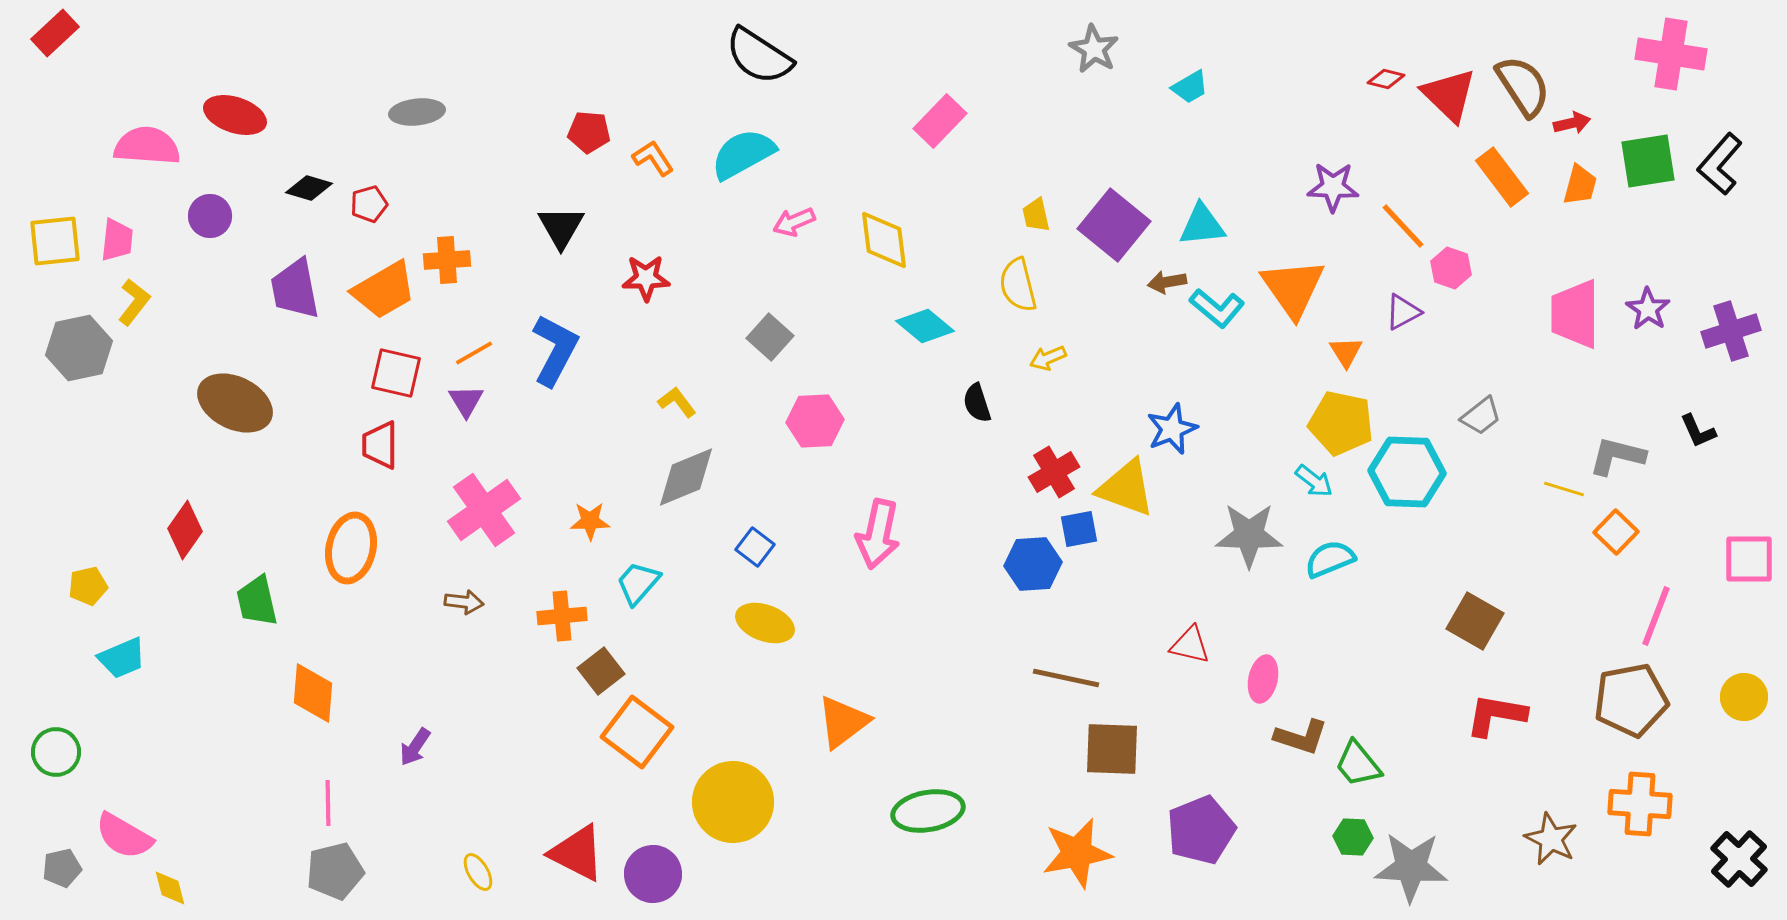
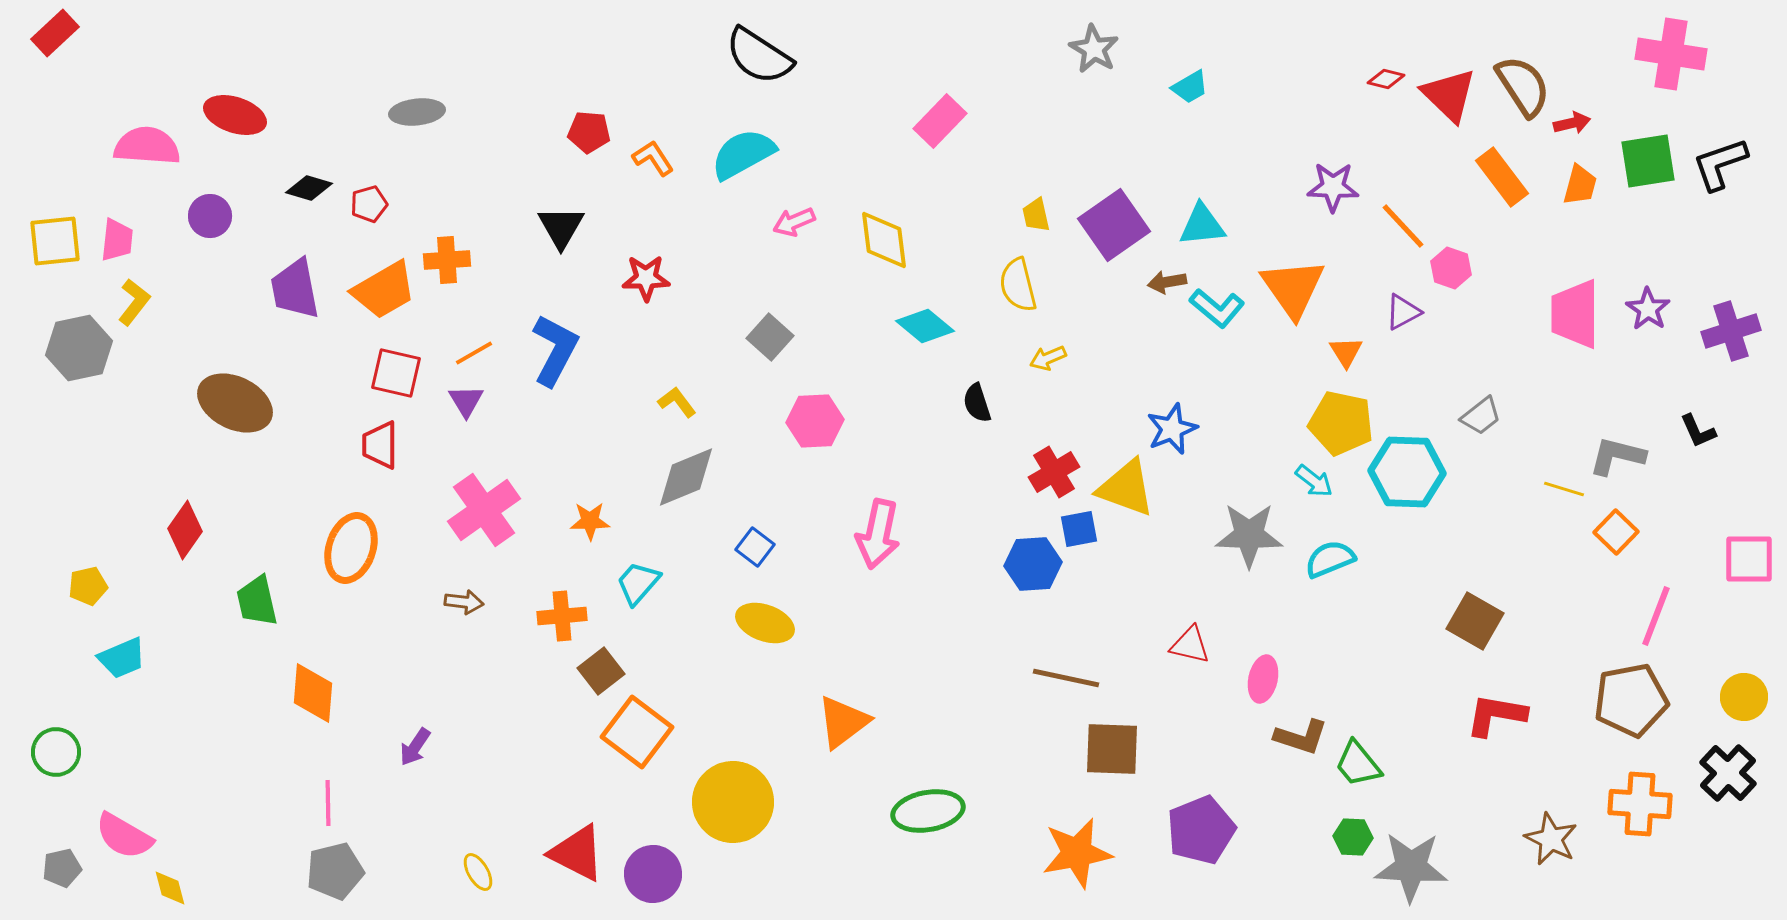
black L-shape at (1720, 164): rotated 30 degrees clockwise
purple square at (1114, 225): rotated 16 degrees clockwise
orange ellipse at (351, 548): rotated 6 degrees clockwise
black cross at (1739, 859): moved 11 px left, 86 px up
